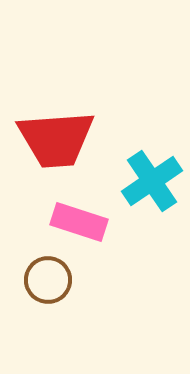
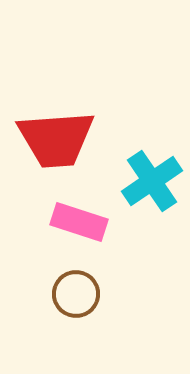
brown circle: moved 28 px right, 14 px down
